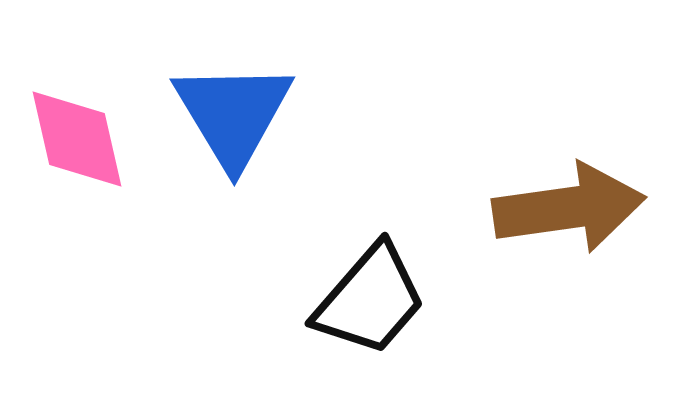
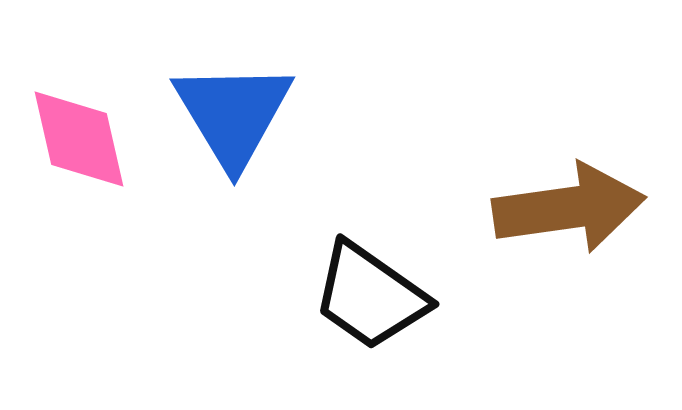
pink diamond: moved 2 px right
black trapezoid: moved 4 px up; rotated 84 degrees clockwise
